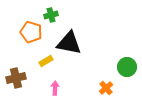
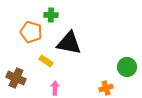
green cross: rotated 16 degrees clockwise
yellow rectangle: rotated 64 degrees clockwise
brown cross: rotated 36 degrees clockwise
orange cross: rotated 24 degrees clockwise
